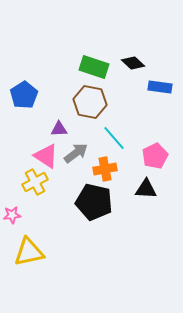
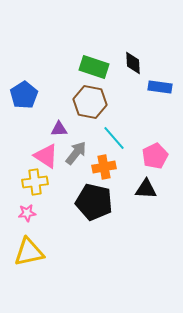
black diamond: rotated 45 degrees clockwise
gray arrow: rotated 15 degrees counterclockwise
orange cross: moved 1 px left, 2 px up
yellow cross: rotated 20 degrees clockwise
pink star: moved 15 px right, 2 px up
